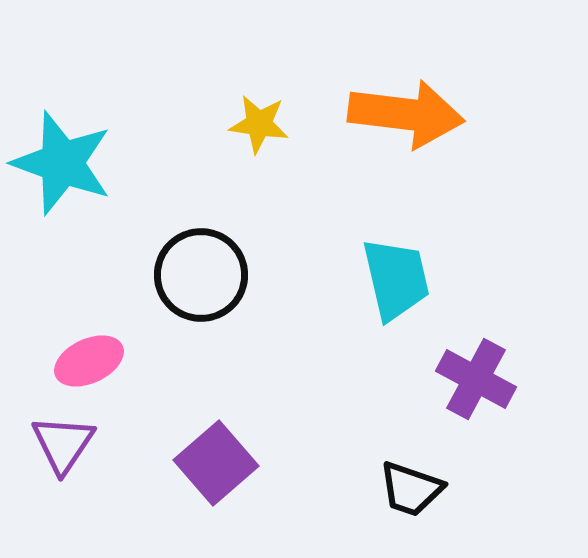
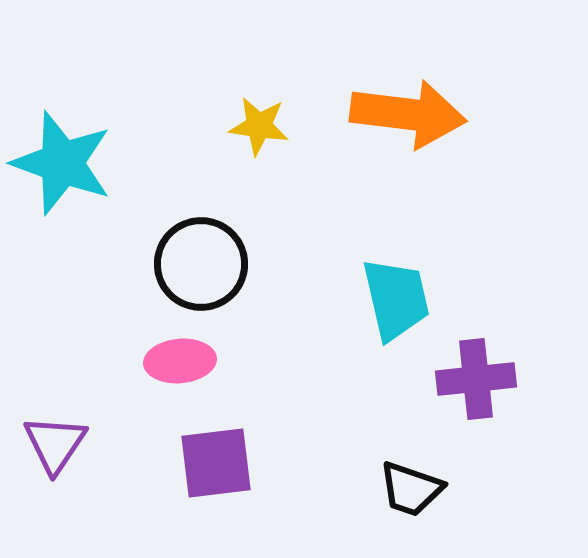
orange arrow: moved 2 px right
yellow star: moved 2 px down
black circle: moved 11 px up
cyan trapezoid: moved 20 px down
pink ellipse: moved 91 px right; rotated 20 degrees clockwise
purple cross: rotated 34 degrees counterclockwise
purple triangle: moved 8 px left
purple square: rotated 34 degrees clockwise
